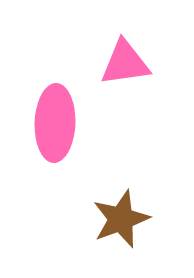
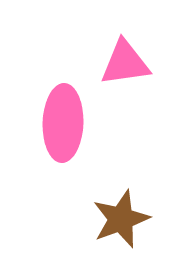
pink ellipse: moved 8 px right
